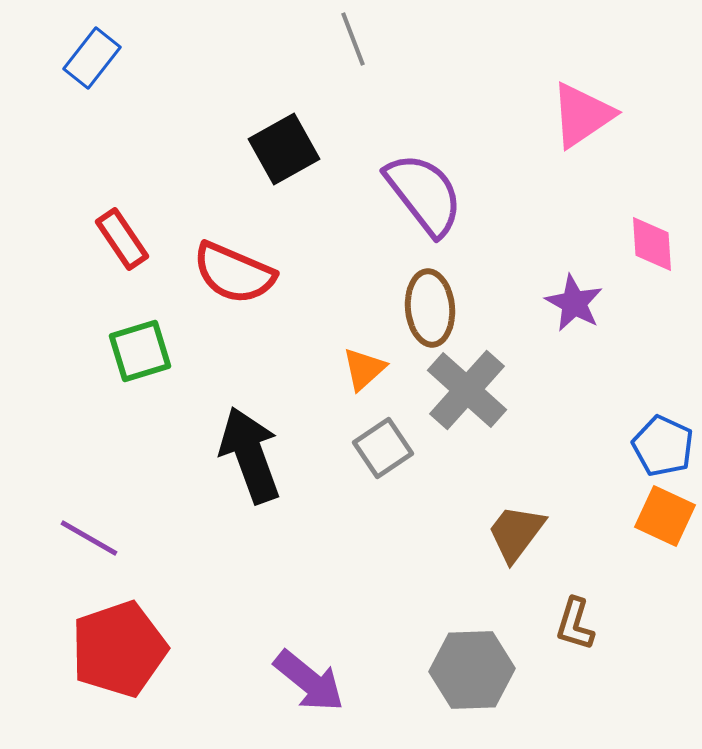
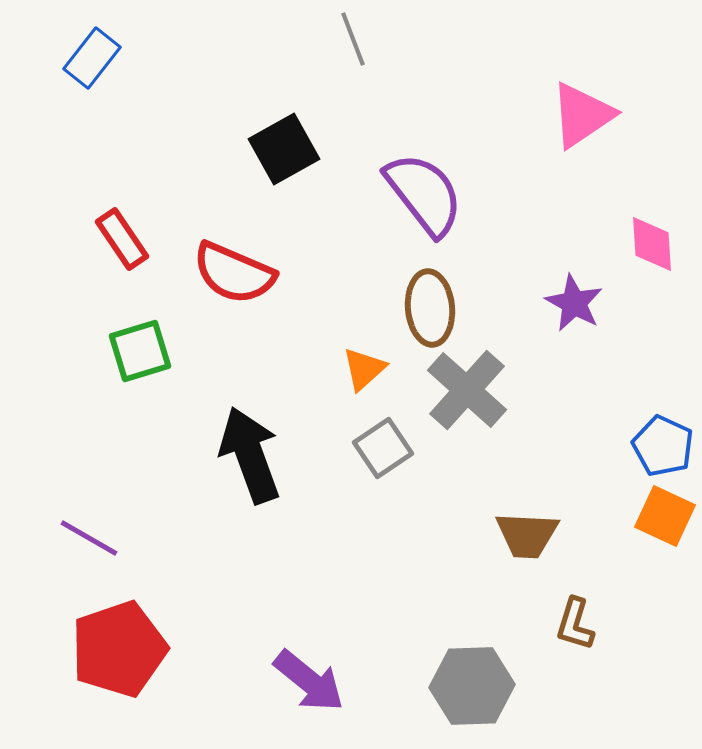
brown trapezoid: moved 11 px right, 2 px down; rotated 124 degrees counterclockwise
gray hexagon: moved 16 px down
